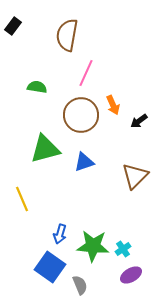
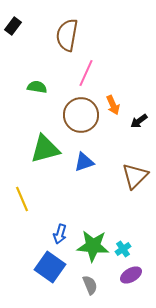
gray semicircle: moved 10 px right
